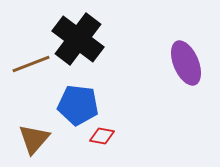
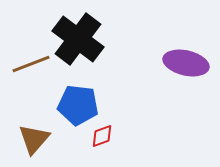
purple ellipse: rotated 54 degrees counterclockwise
red diamond: rotated 30 degrees counterclockwise
